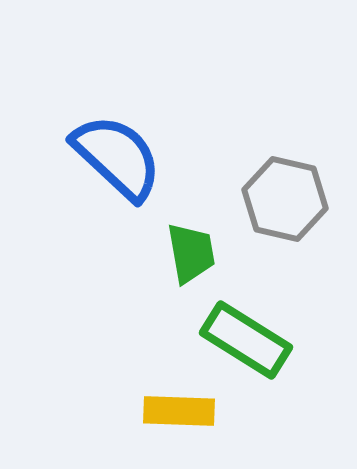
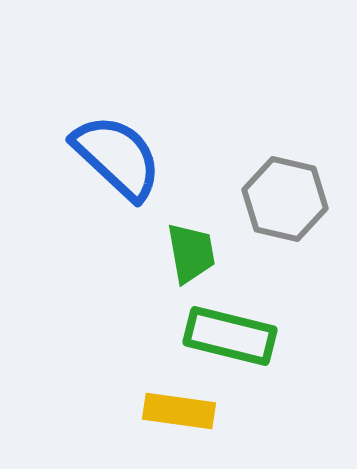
green rectangle: moved 16 px left, 4 px up; rotated 18 degrees counterclockwise
yellow rectangle: rotated 6 degrees clockwise
